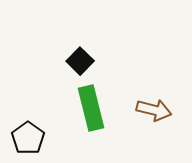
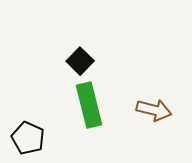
green rectangle: moved 2 px left, 3 px up
black pentagon: rotated 12 degrees counterclockwise
